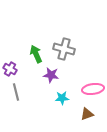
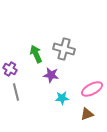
pink ellipse: moved 1 px left; rotated 20 degrees counterclockwise
